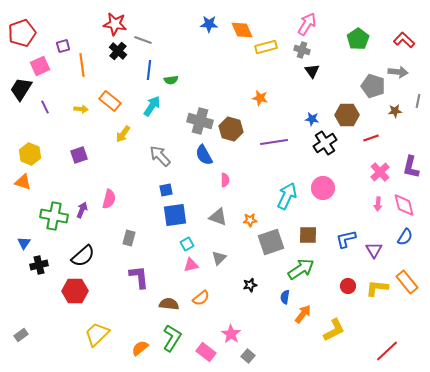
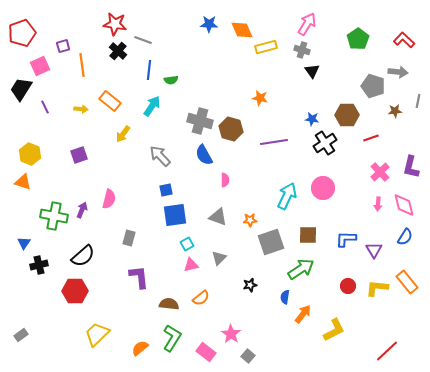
blue L-shape at (346, 239): rotated 15 degrees clockwise
